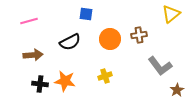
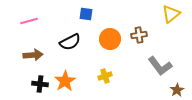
orange star: rotated 30 degrees clockwise
